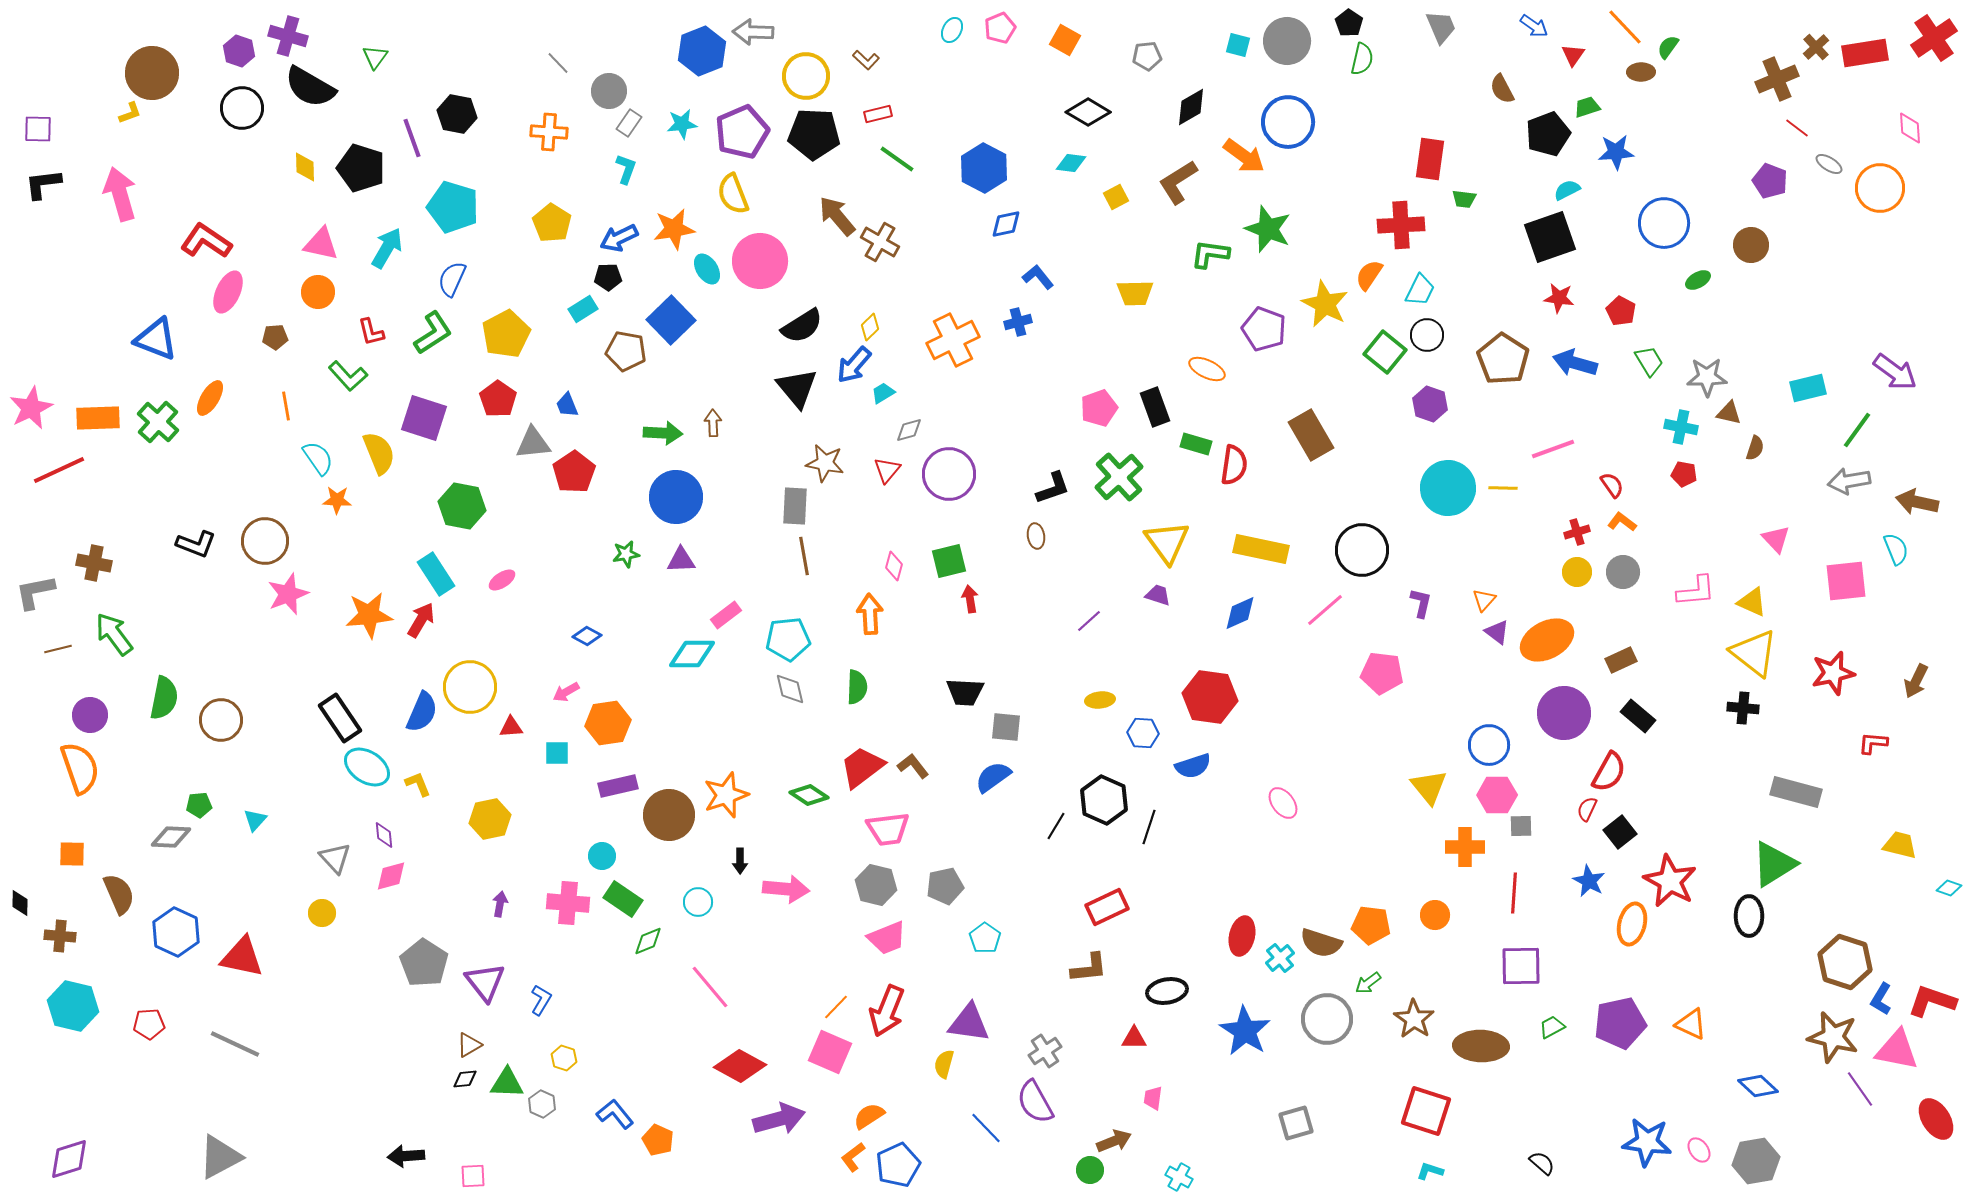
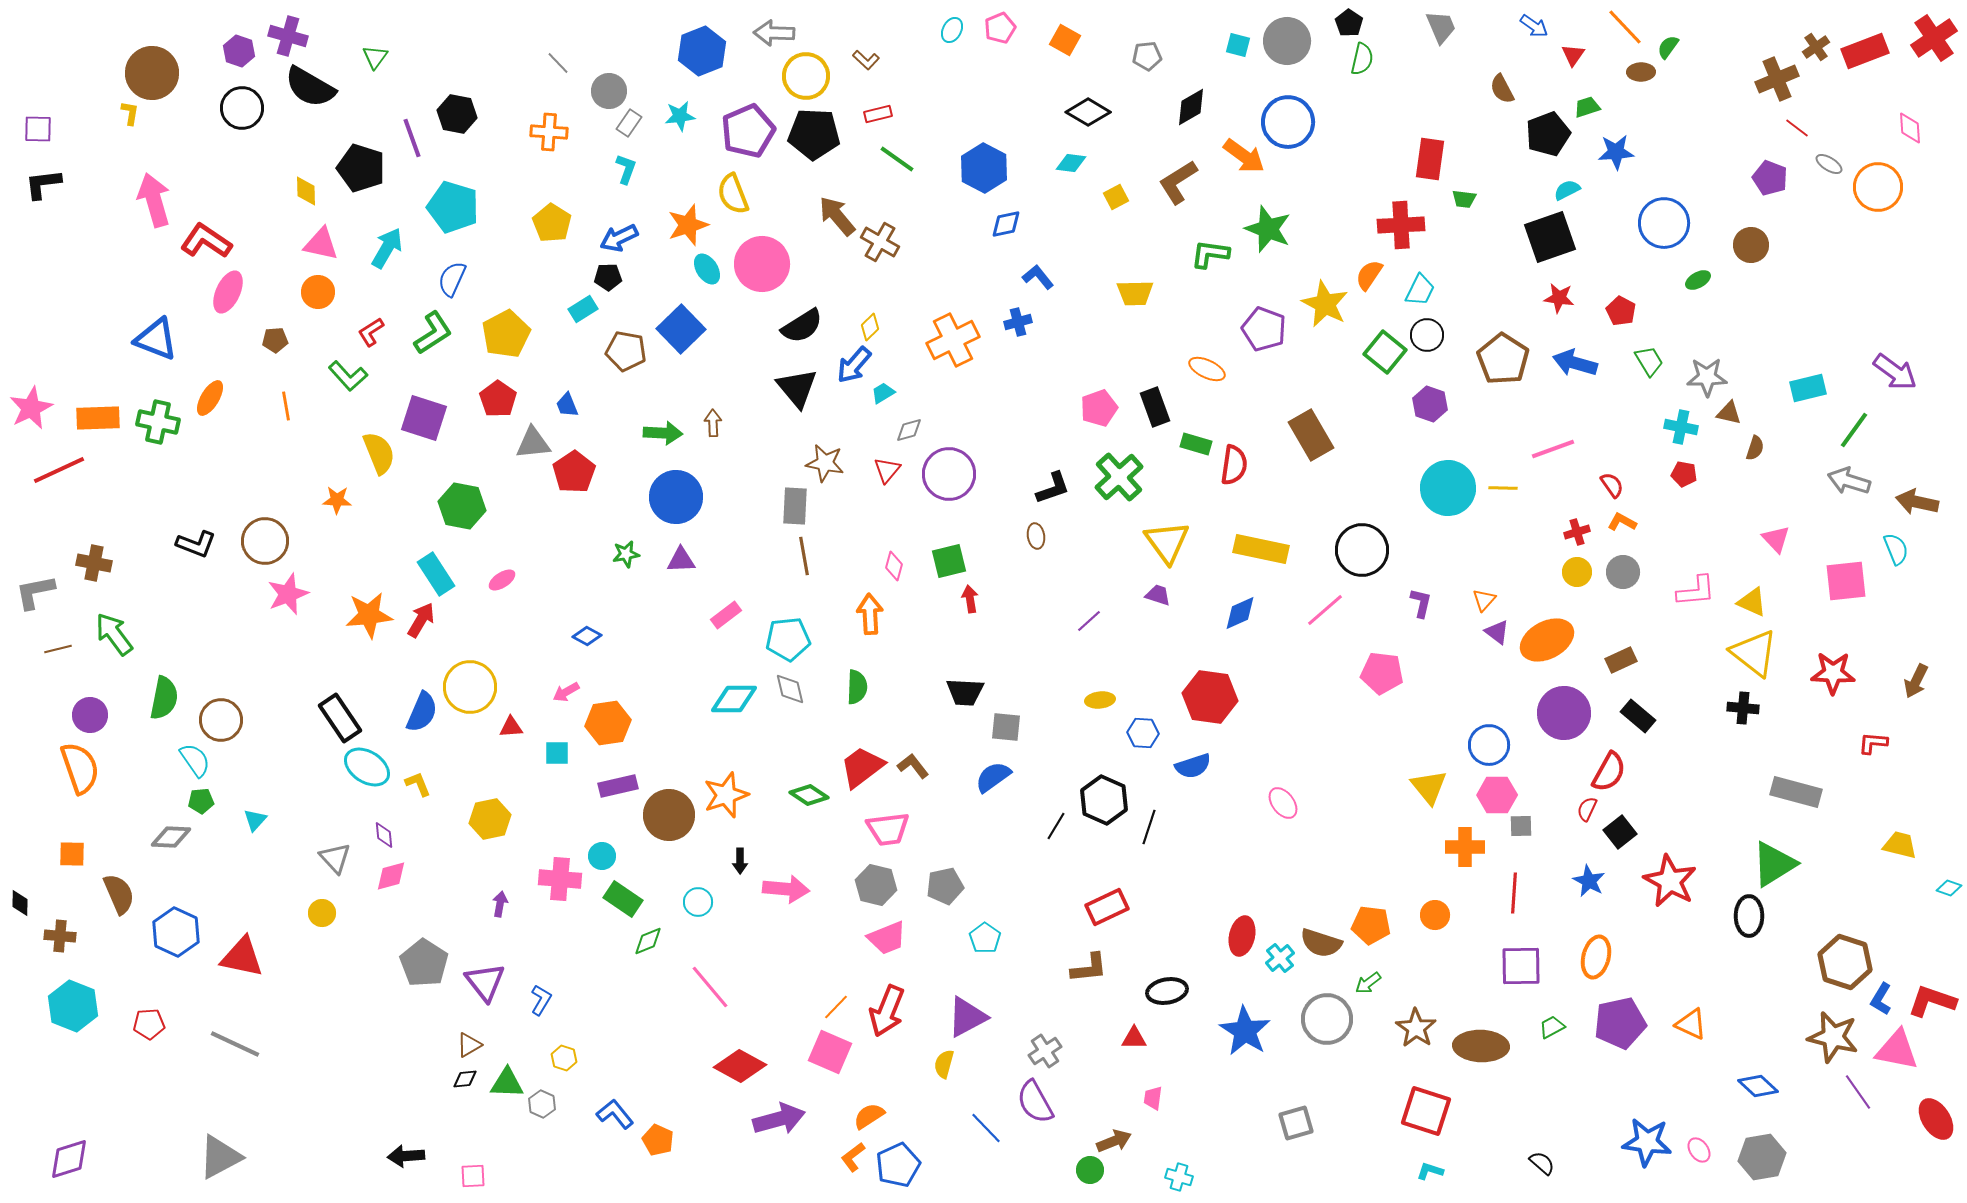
gray arrow at (753, 32): moved 21 px right, 1 px down
brown cross at (1816, 47): rotated 8 degrees clockwise
red rectangle at (1865, 53): moved 2 px up; rotated 12 degrees counterclockwise
yellow L-shape at (130, 113): rotated 60 degrees counterclockwise
cyan star at (682, 124): moved 2 px left, 8 px up
purple pentagon at (742, 132): moved 6 px right, 1 px up
yellow diamond at (305, 167): moved 1 px right, 24 px down
purple pentagon at (1770, 181): moved 3 px up
orange circle at (1880, 188): moved 2 px left, 1 px up
pink arrow at (120, 194): moved 34 px right, 6 px down
orange star at (674, 229): moved 14 px right, 4 px up; rotated 9 degrees counterclockwise
pink circle at (760, 261): moved 2 px right, 3 px down
blue square at (671, 320): moved 10 px right, 9 px down
red L-shape at (371, 332): rotated 72 degrees clockwise
brown pentagon at (275, 337): moved 3 px down
green cross at (158, 422): rotated 30 degrees counterclockwise
green line at (1857, 430): moved 3 px left
cyan semicircle at (318, 458): moved 123 px left, 302 px down
gray arrow at (1849, 481): rotated 27 degrees clockwise
orange L-shape at (1622, 522): rotated 8 degrees counterclockwise
cyan diamond at (692, 654): moved 42 px right, 45 px down
red star at (1833, 673): rotated 15 degrees clockwise
green pentagon at (199, 805): moved 2 px right, 4 px up
pink cross at (568, 903): moved 8 px left, 24 px up
orange ellipse at (1632, 924): moved 36 px left, 33 px down
cyan hexagon at (73, 1006): rotated 9 degrees clockwise
brown star at (1414, 1019): moved 2 px right, 9 px down
purple triangle at (969, 1023): moved 2 px left, 6 px up; rotated 36 degrees counterclockwise
purple line at (1860, 1089): moved 2 px left, 3 px down
gray hexagon at (1756, 1161): moved 6 px right, 4 px up
cyan cross at (1179, 1177): rotated 12 degrees counterclockwise
